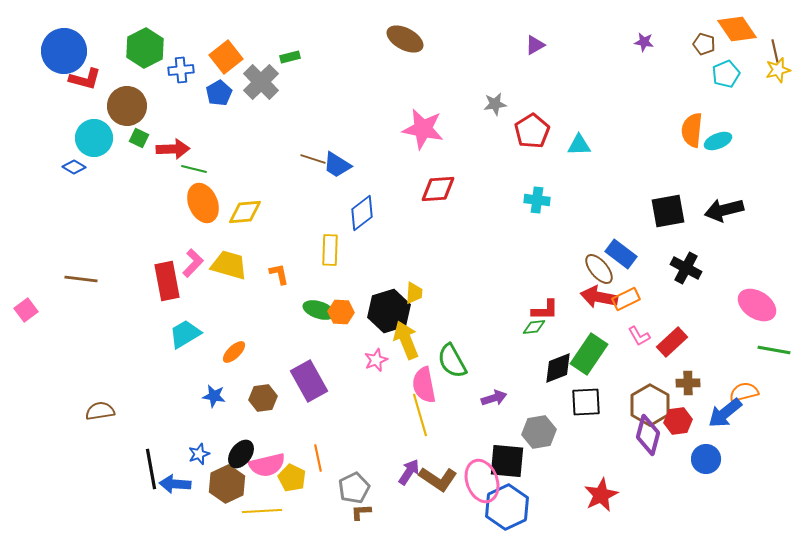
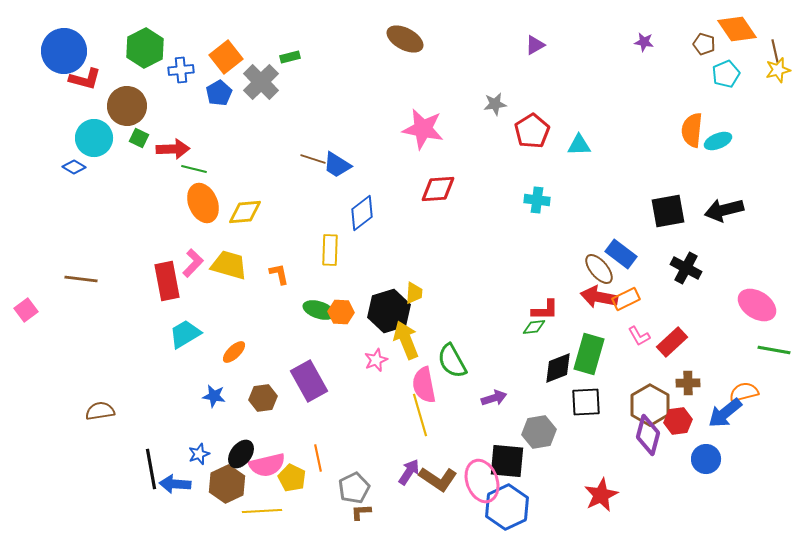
green rectangle at (589, 354): rotated 18 degrees counterclockwise
